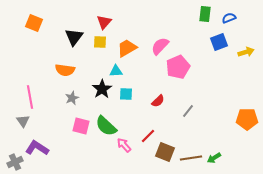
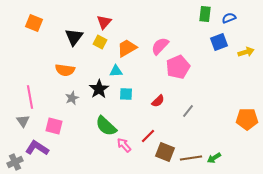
yellow square: rotated 24 degrees clockwise
black star: moved 3 px left
pink square: moved 27 px left
